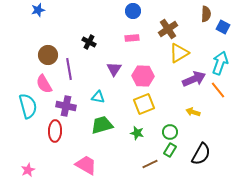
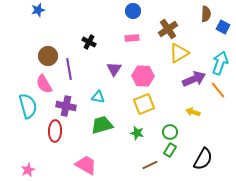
brown circle: moved 1 px down
black semicircle: moved 2 px right, 5 px down
brown line: moved 1 px down
